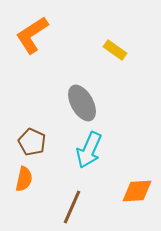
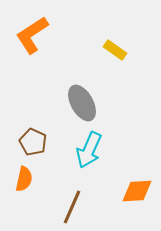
brown pentagon: moved 1 px right
